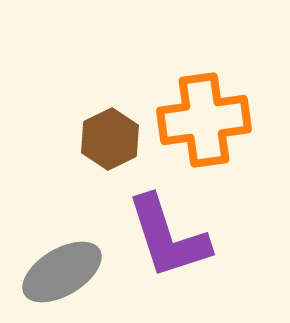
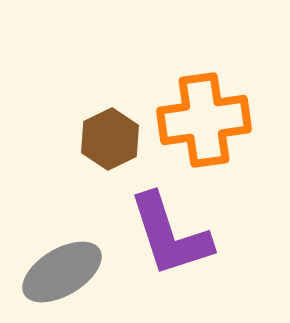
purple L-shape: moved 2 px right, 2 px up
